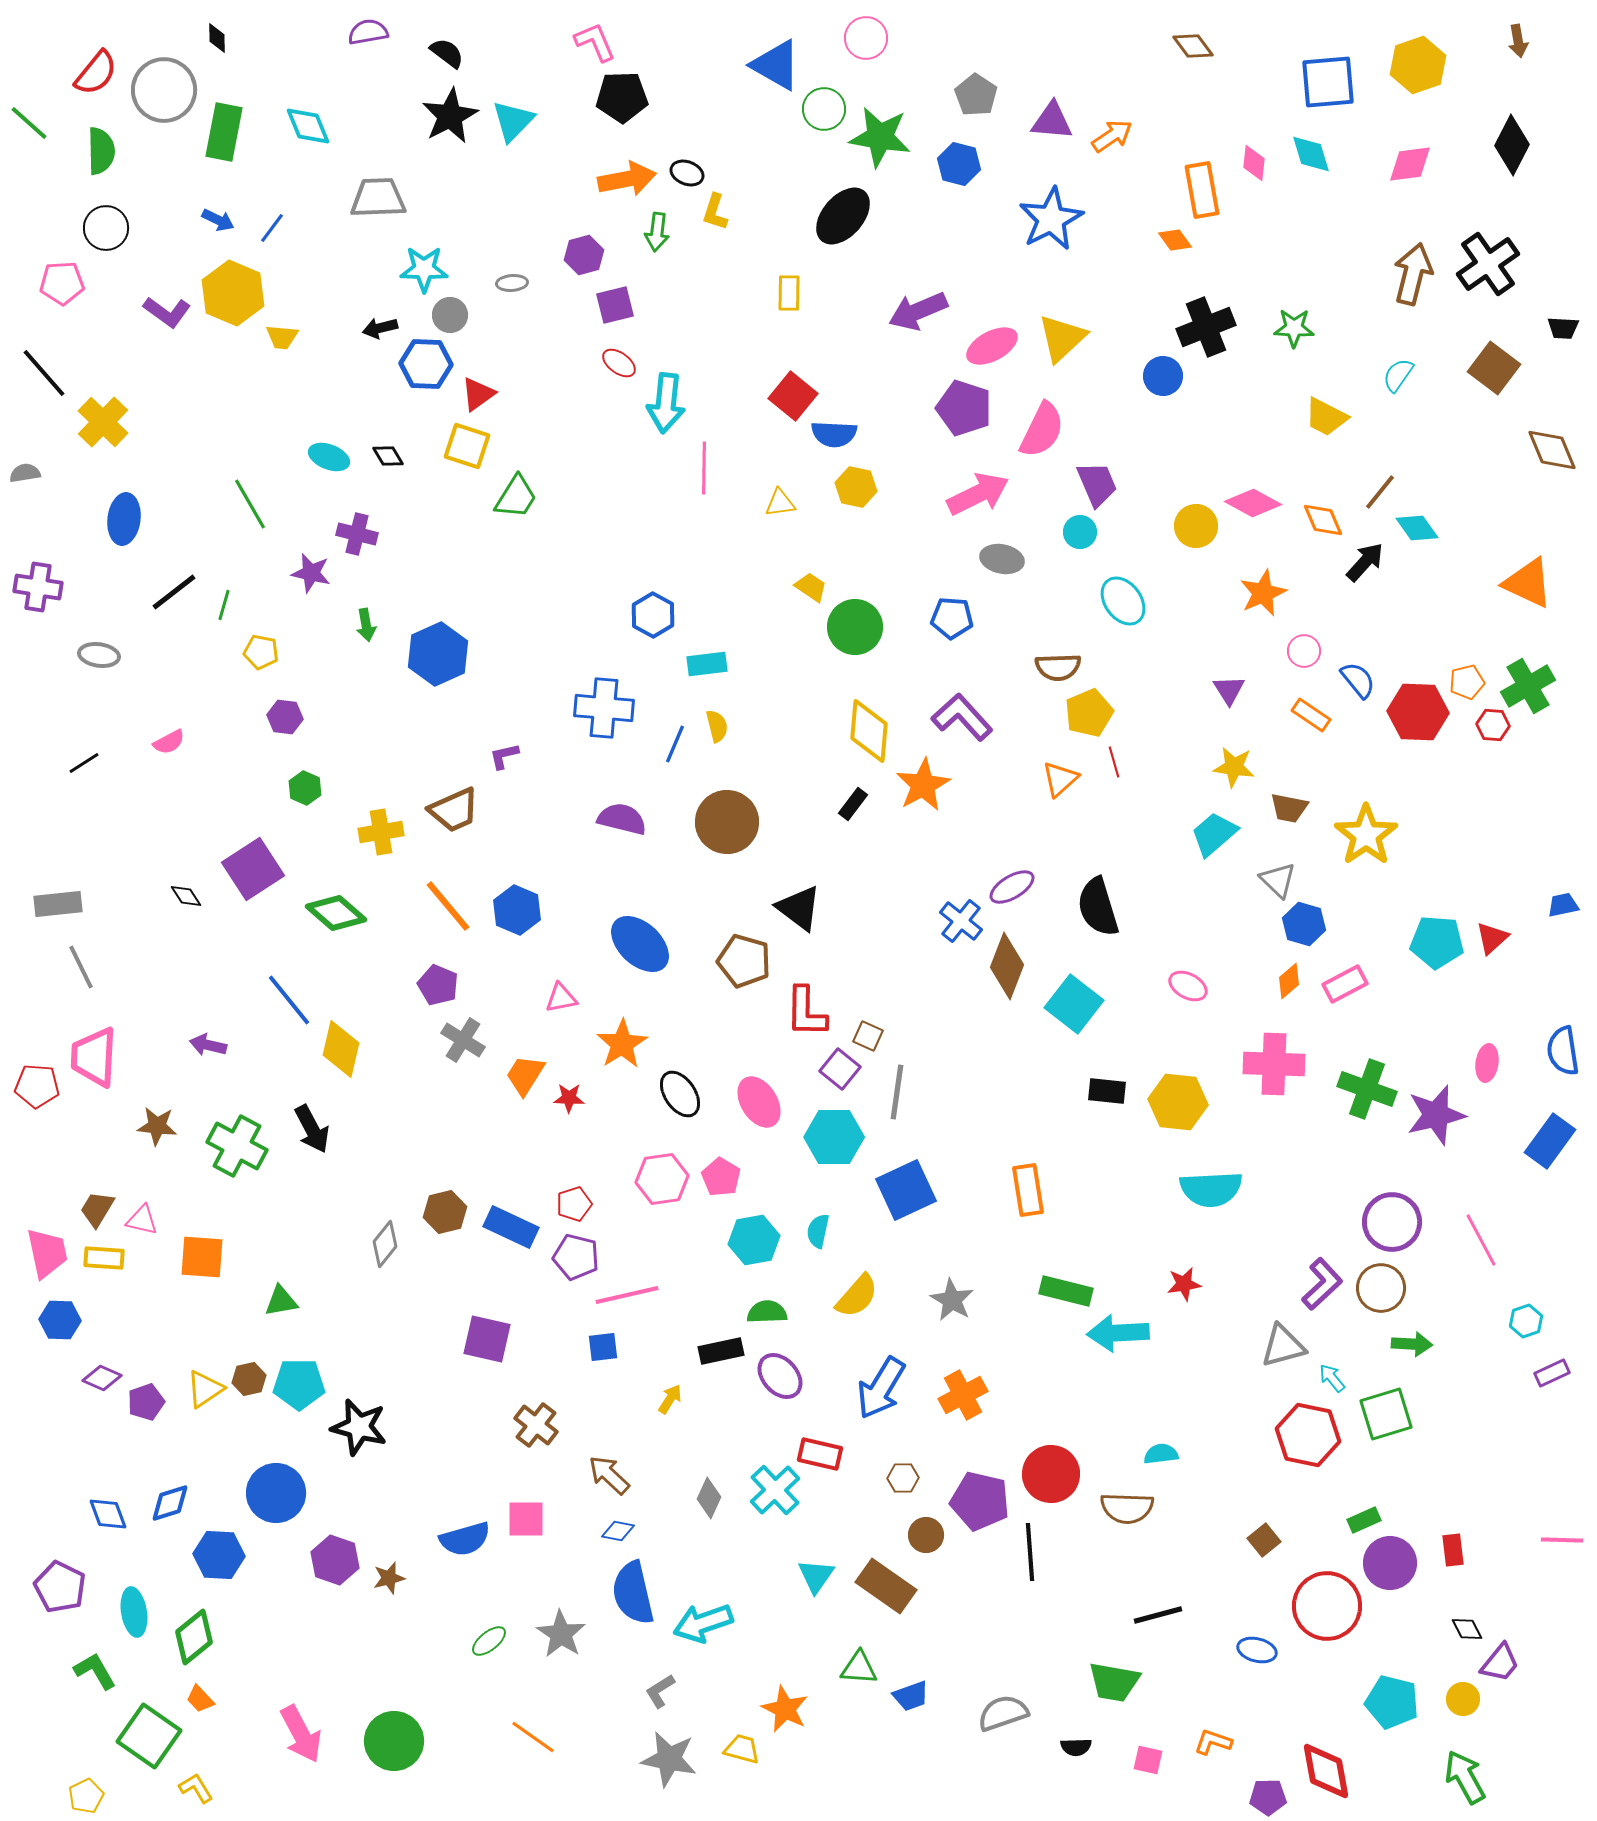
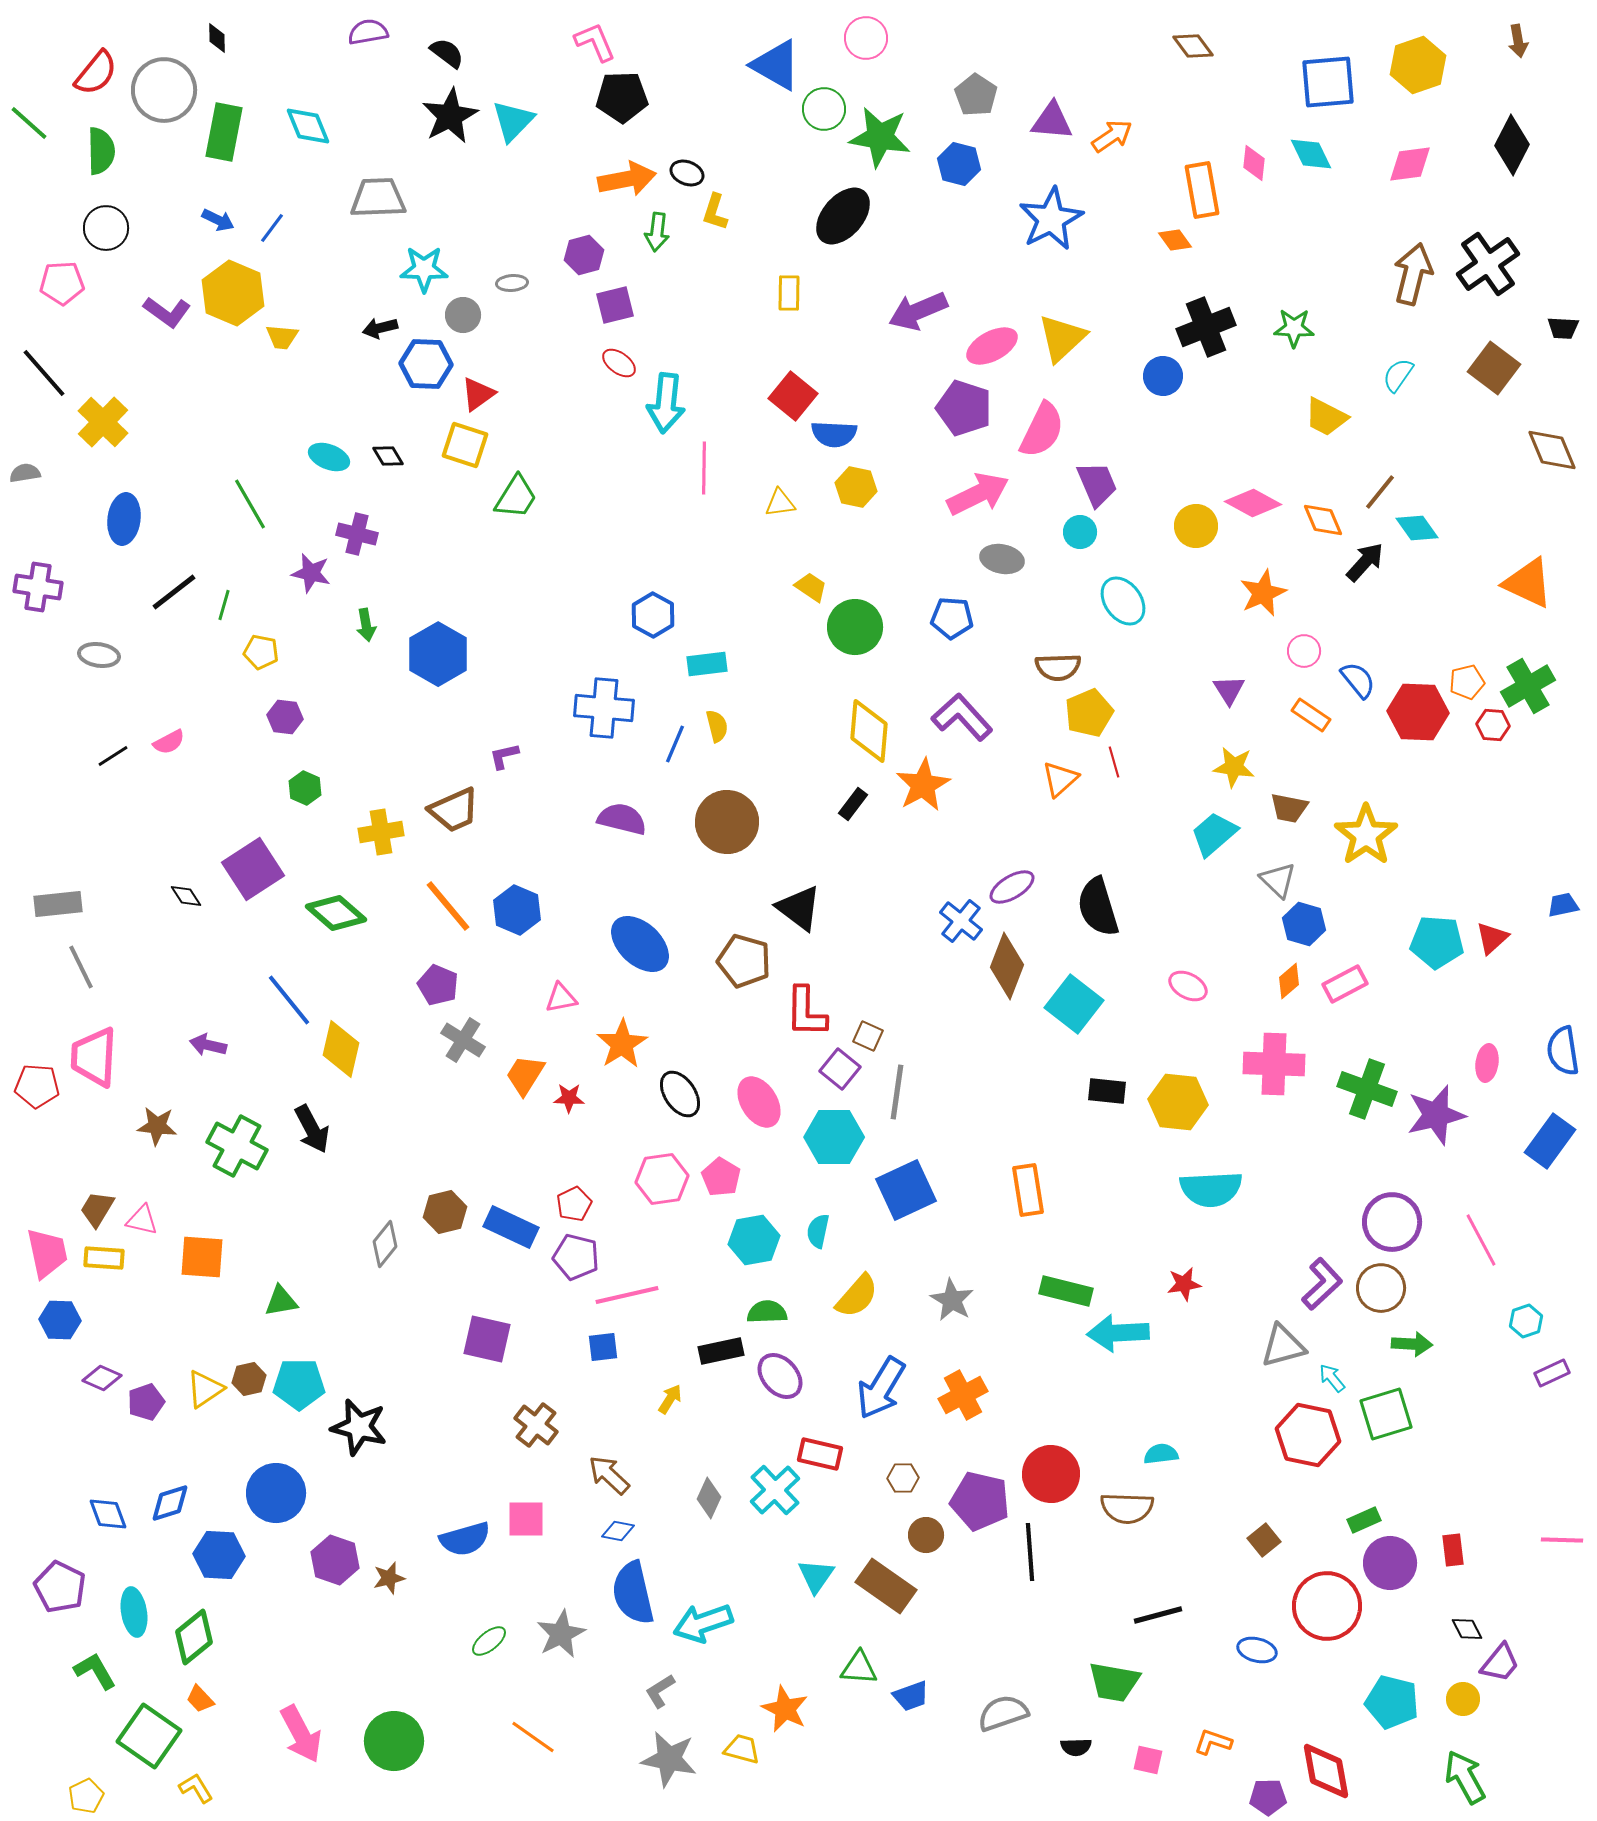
cyan diamond at (1311, 154): rotated 9 degrees counterclockwise
gray circle at (450, 315): moved 13 px right
yellow square at (467, 446): moved 2 px left, 1 px up
blue hexagon at (438, 654): rotated 6 degrees counterclockwise
black line at (84, 763): moved 29 px right, 7 px up
red pentagon at (574, 1204): rotated 8 degrees counterclockwise
gray star at (561, 1634): rotated 12 degrees clockwise
